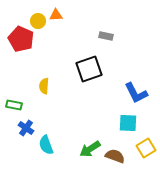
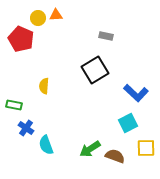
yellow circle: moved 3 px up
black square: moved 6 px right, 1 px down; rotated 12 degrees counterclockwise
blue L-shape: rotated 20 degrees counterclockwise
cyan square: rotated 30 degrees counterclockwise
yellow square: rotated 30 degrees clockwise
